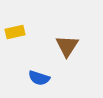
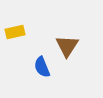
blue semicircle: moved 3 px right, 11 px up; rotated 50 degrees clockwise
